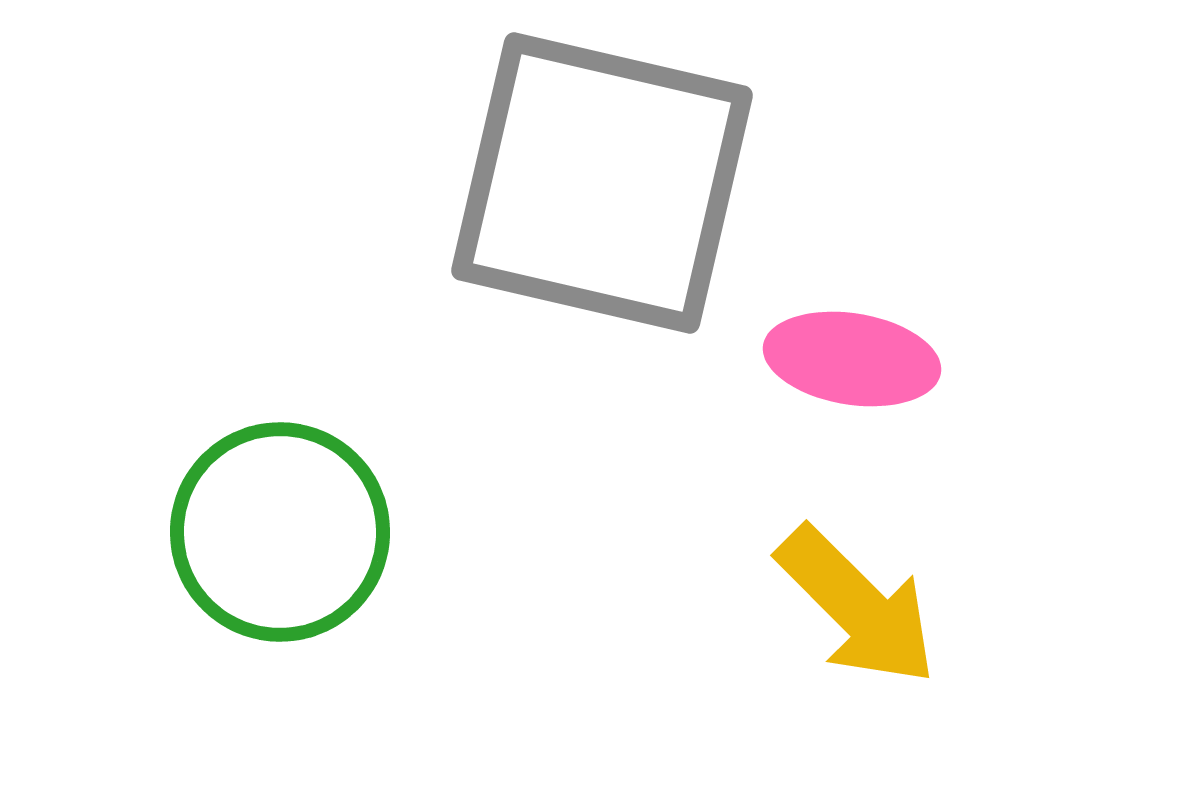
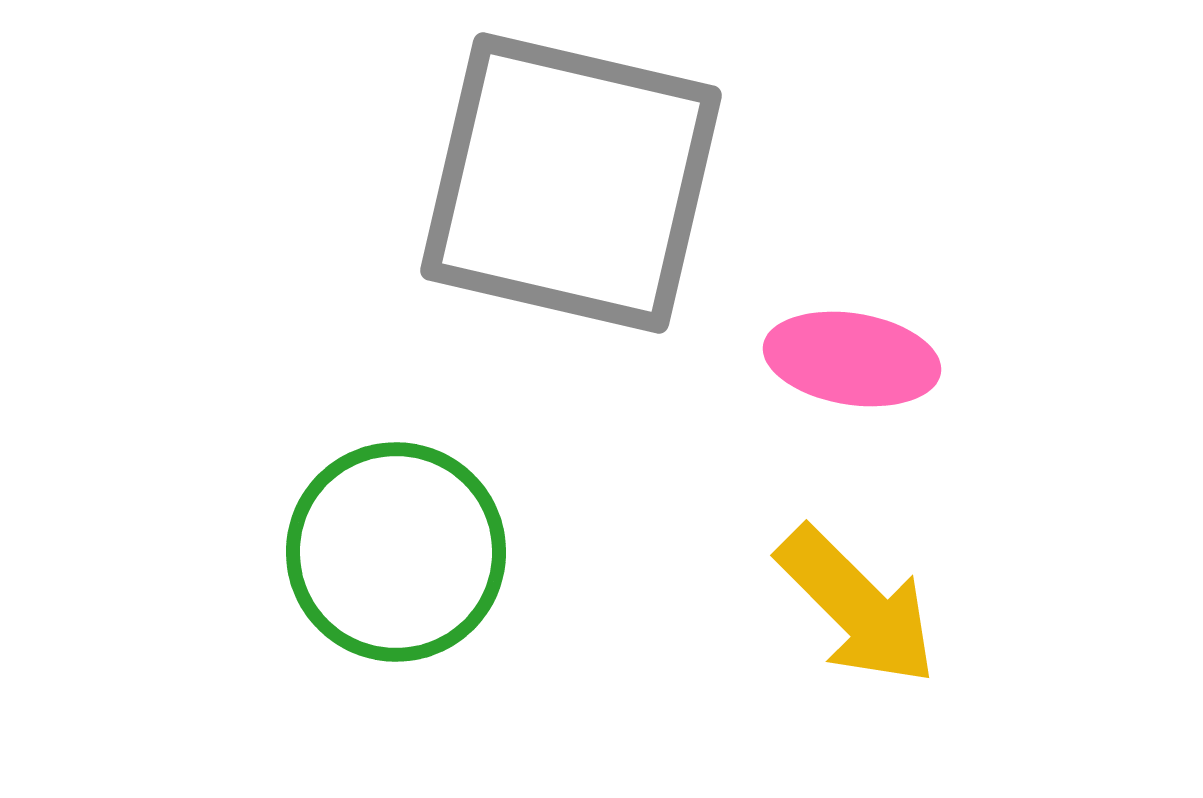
gray square: moved 31 px left
green circle: moved 116 px right, 20 px down
